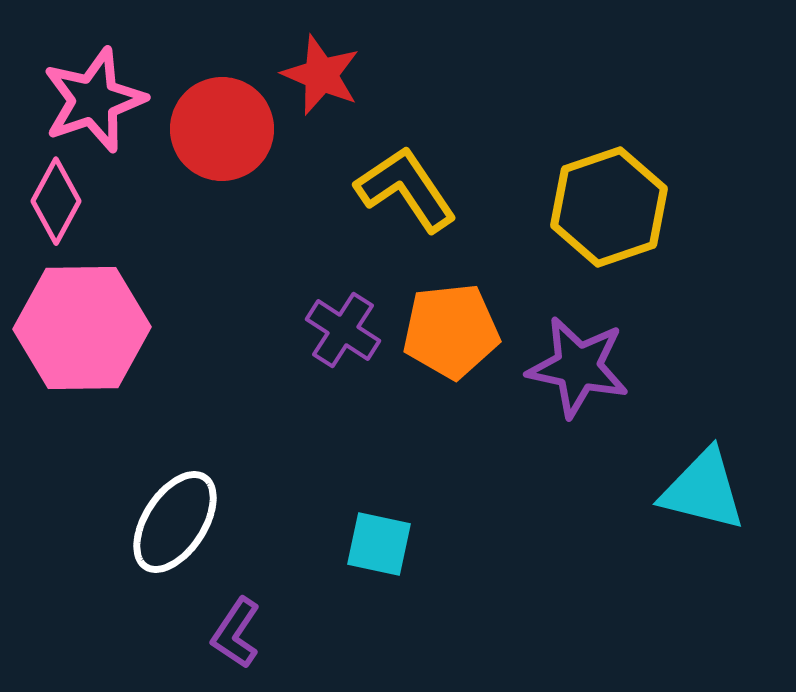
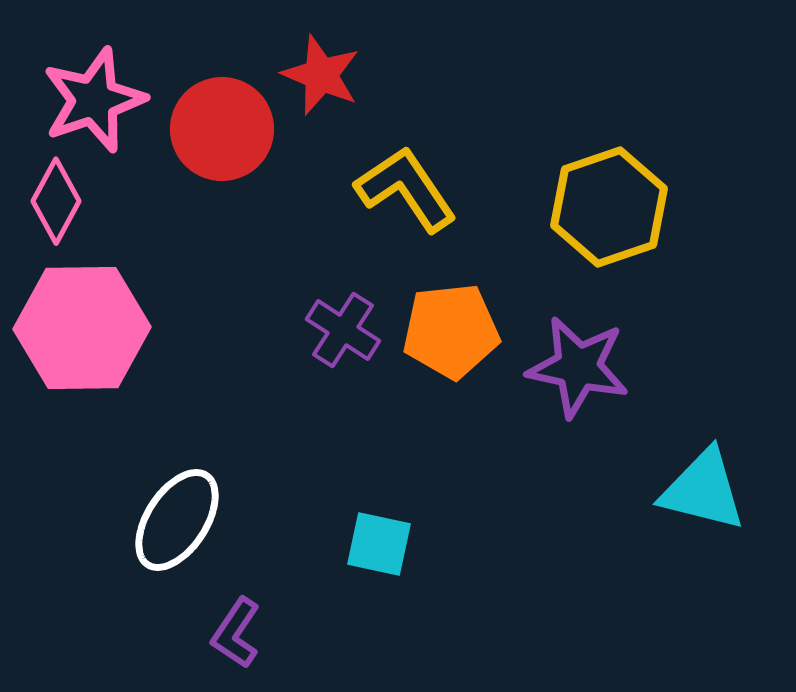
white ellipse: moved 2 px right, 2 px up
